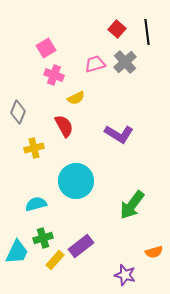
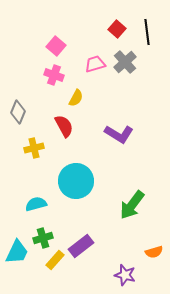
pink square: moved 10 px right, 2 px up; rotated 18 degrees counterclockwise
yellow semicircle: rotated 36 degrees counterclockwise
